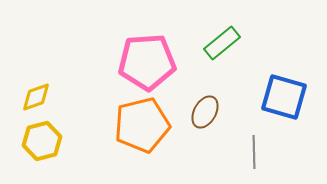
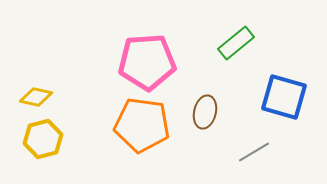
green rectangle: moved 14 px right
yellow diamond: rotated 32 degrees clockwise
brown ellipse: rotated 16 degrees counterclockwise
orange pentagon: rotated 22 degrees clockwise
yellow hexagon: moved 1 px right, 2 px up
gray line: rotated 60 degrees clockwise
